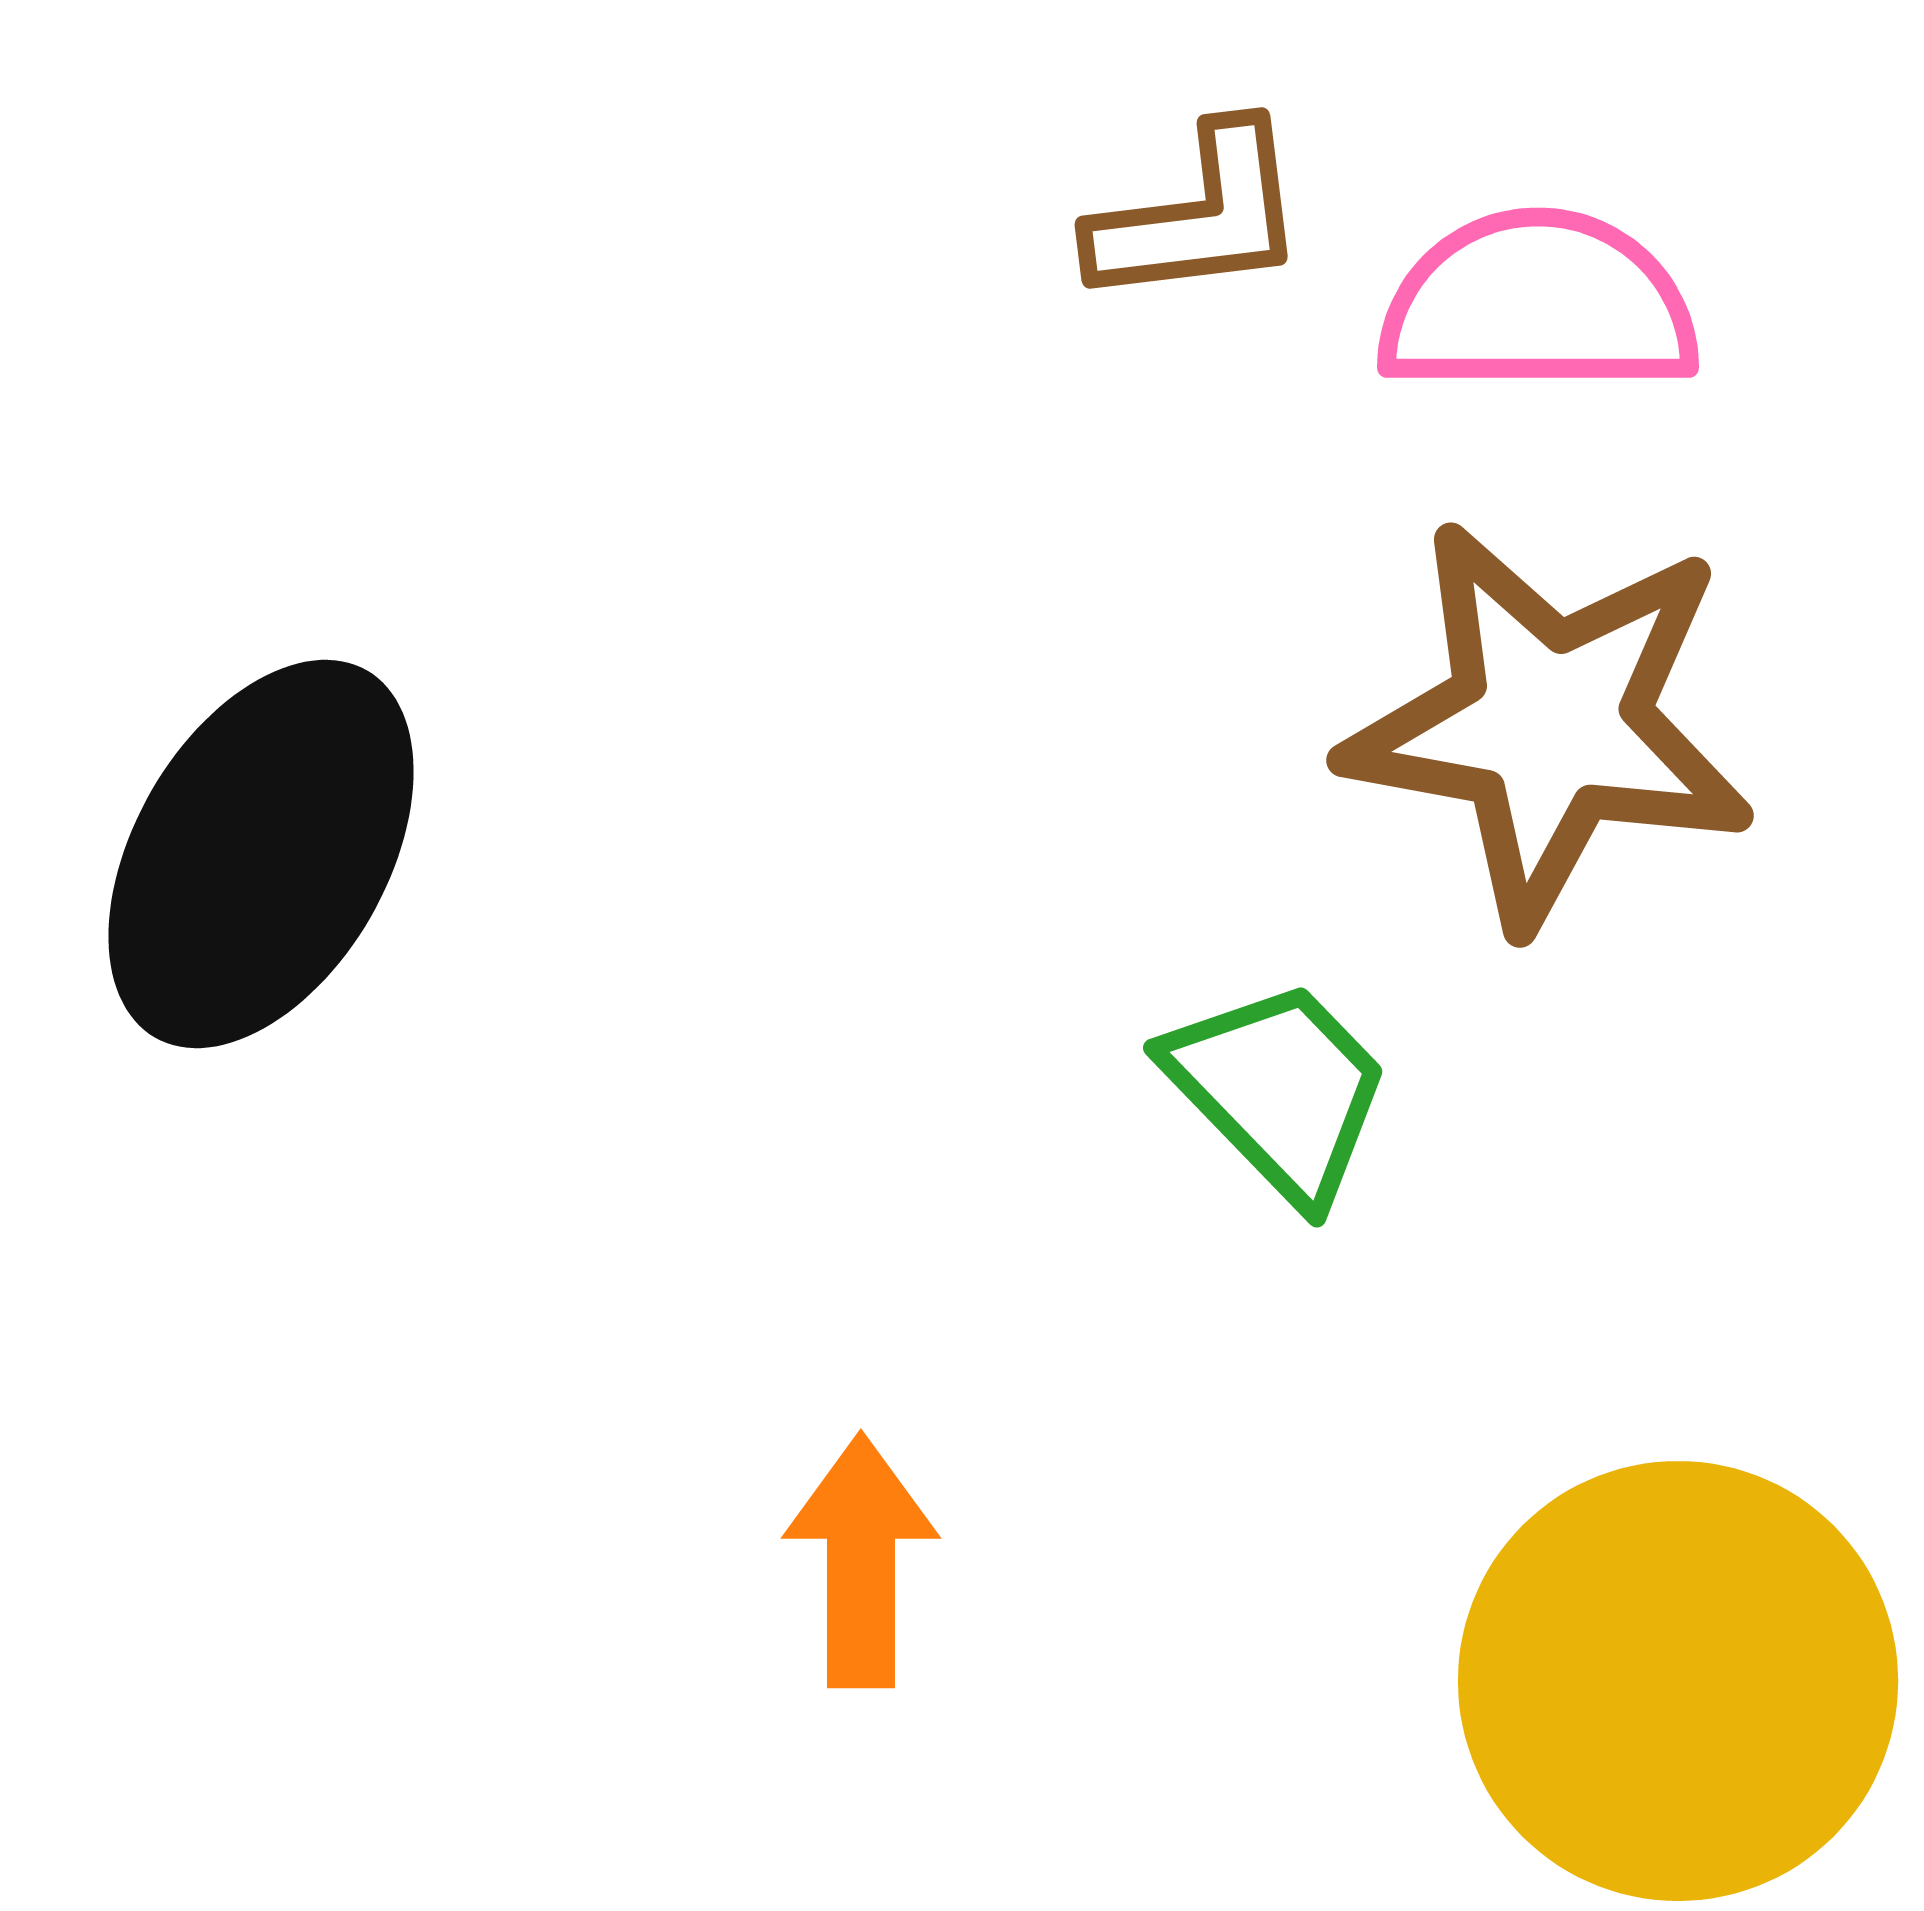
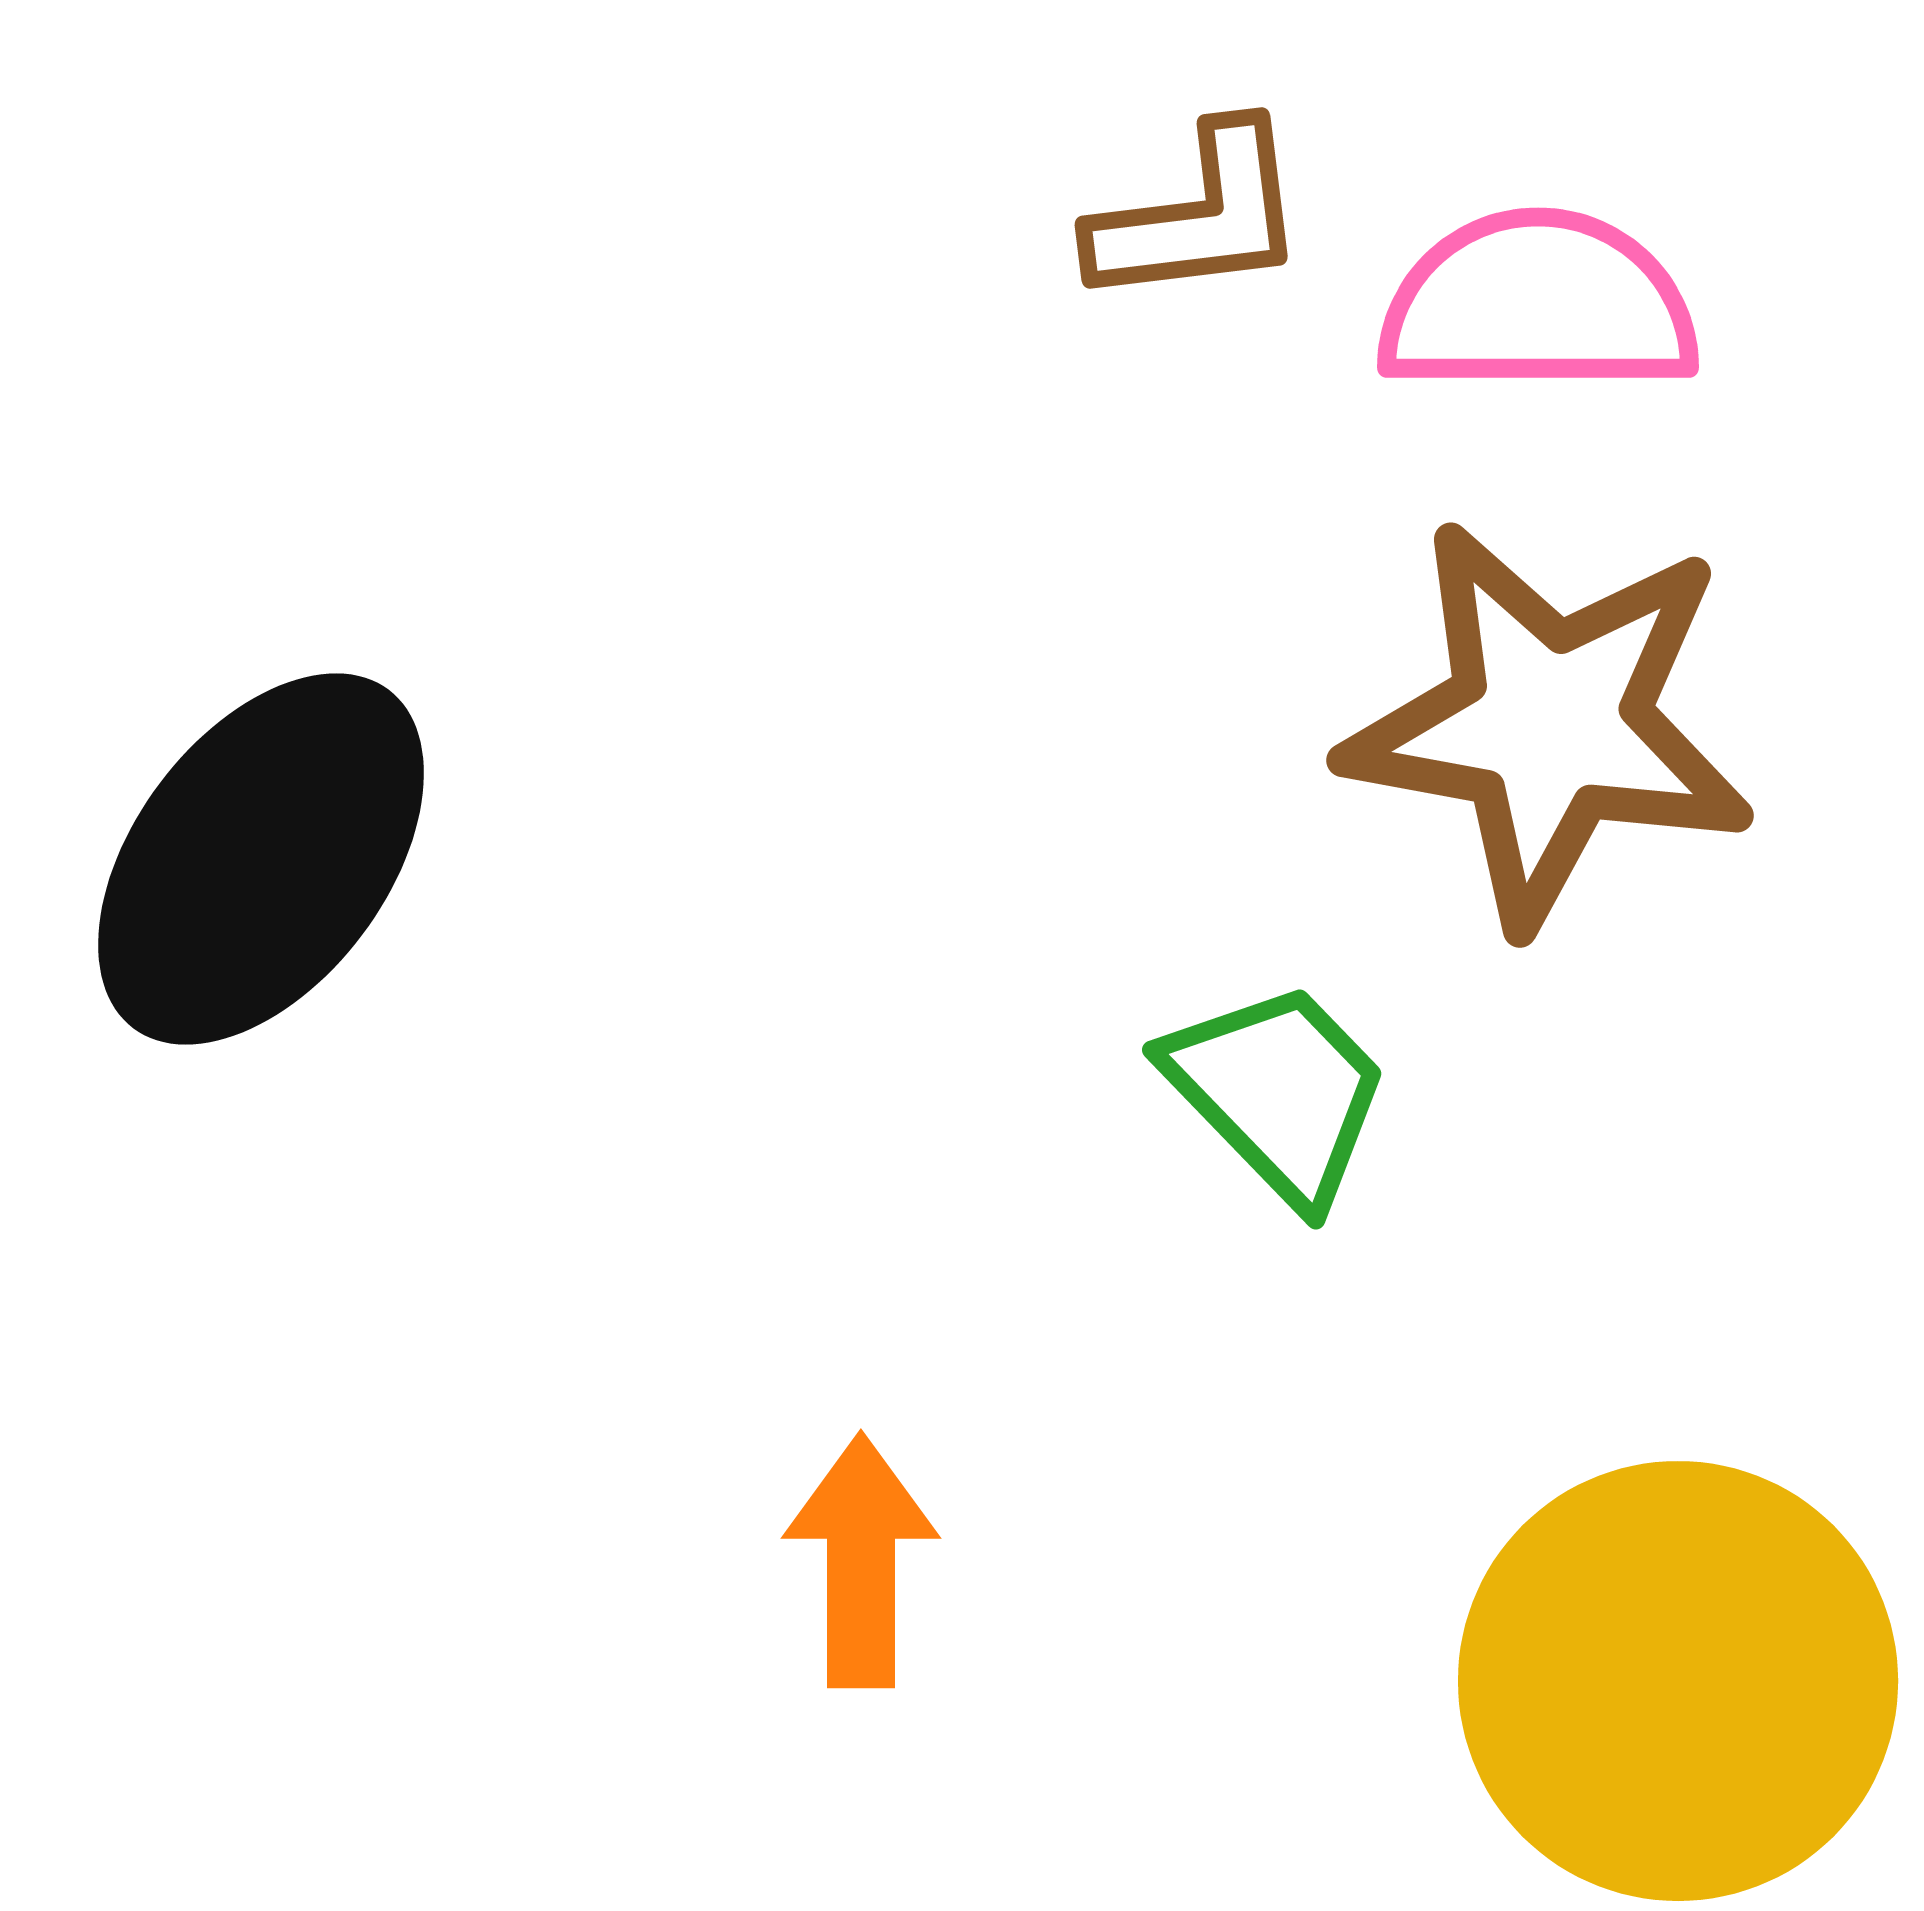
black ellipse: moved 5 px down; rotated 7 degrees clockwise
green trapezoid: moved 1 px left, 2 px down
